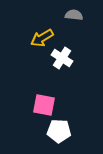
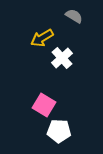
gray semicircle: moved 1 px down; rotated 24 degrees clockwise
white cross: rotated 15 degrees clockwise
pink square: rotated 20 degrees clockwise
